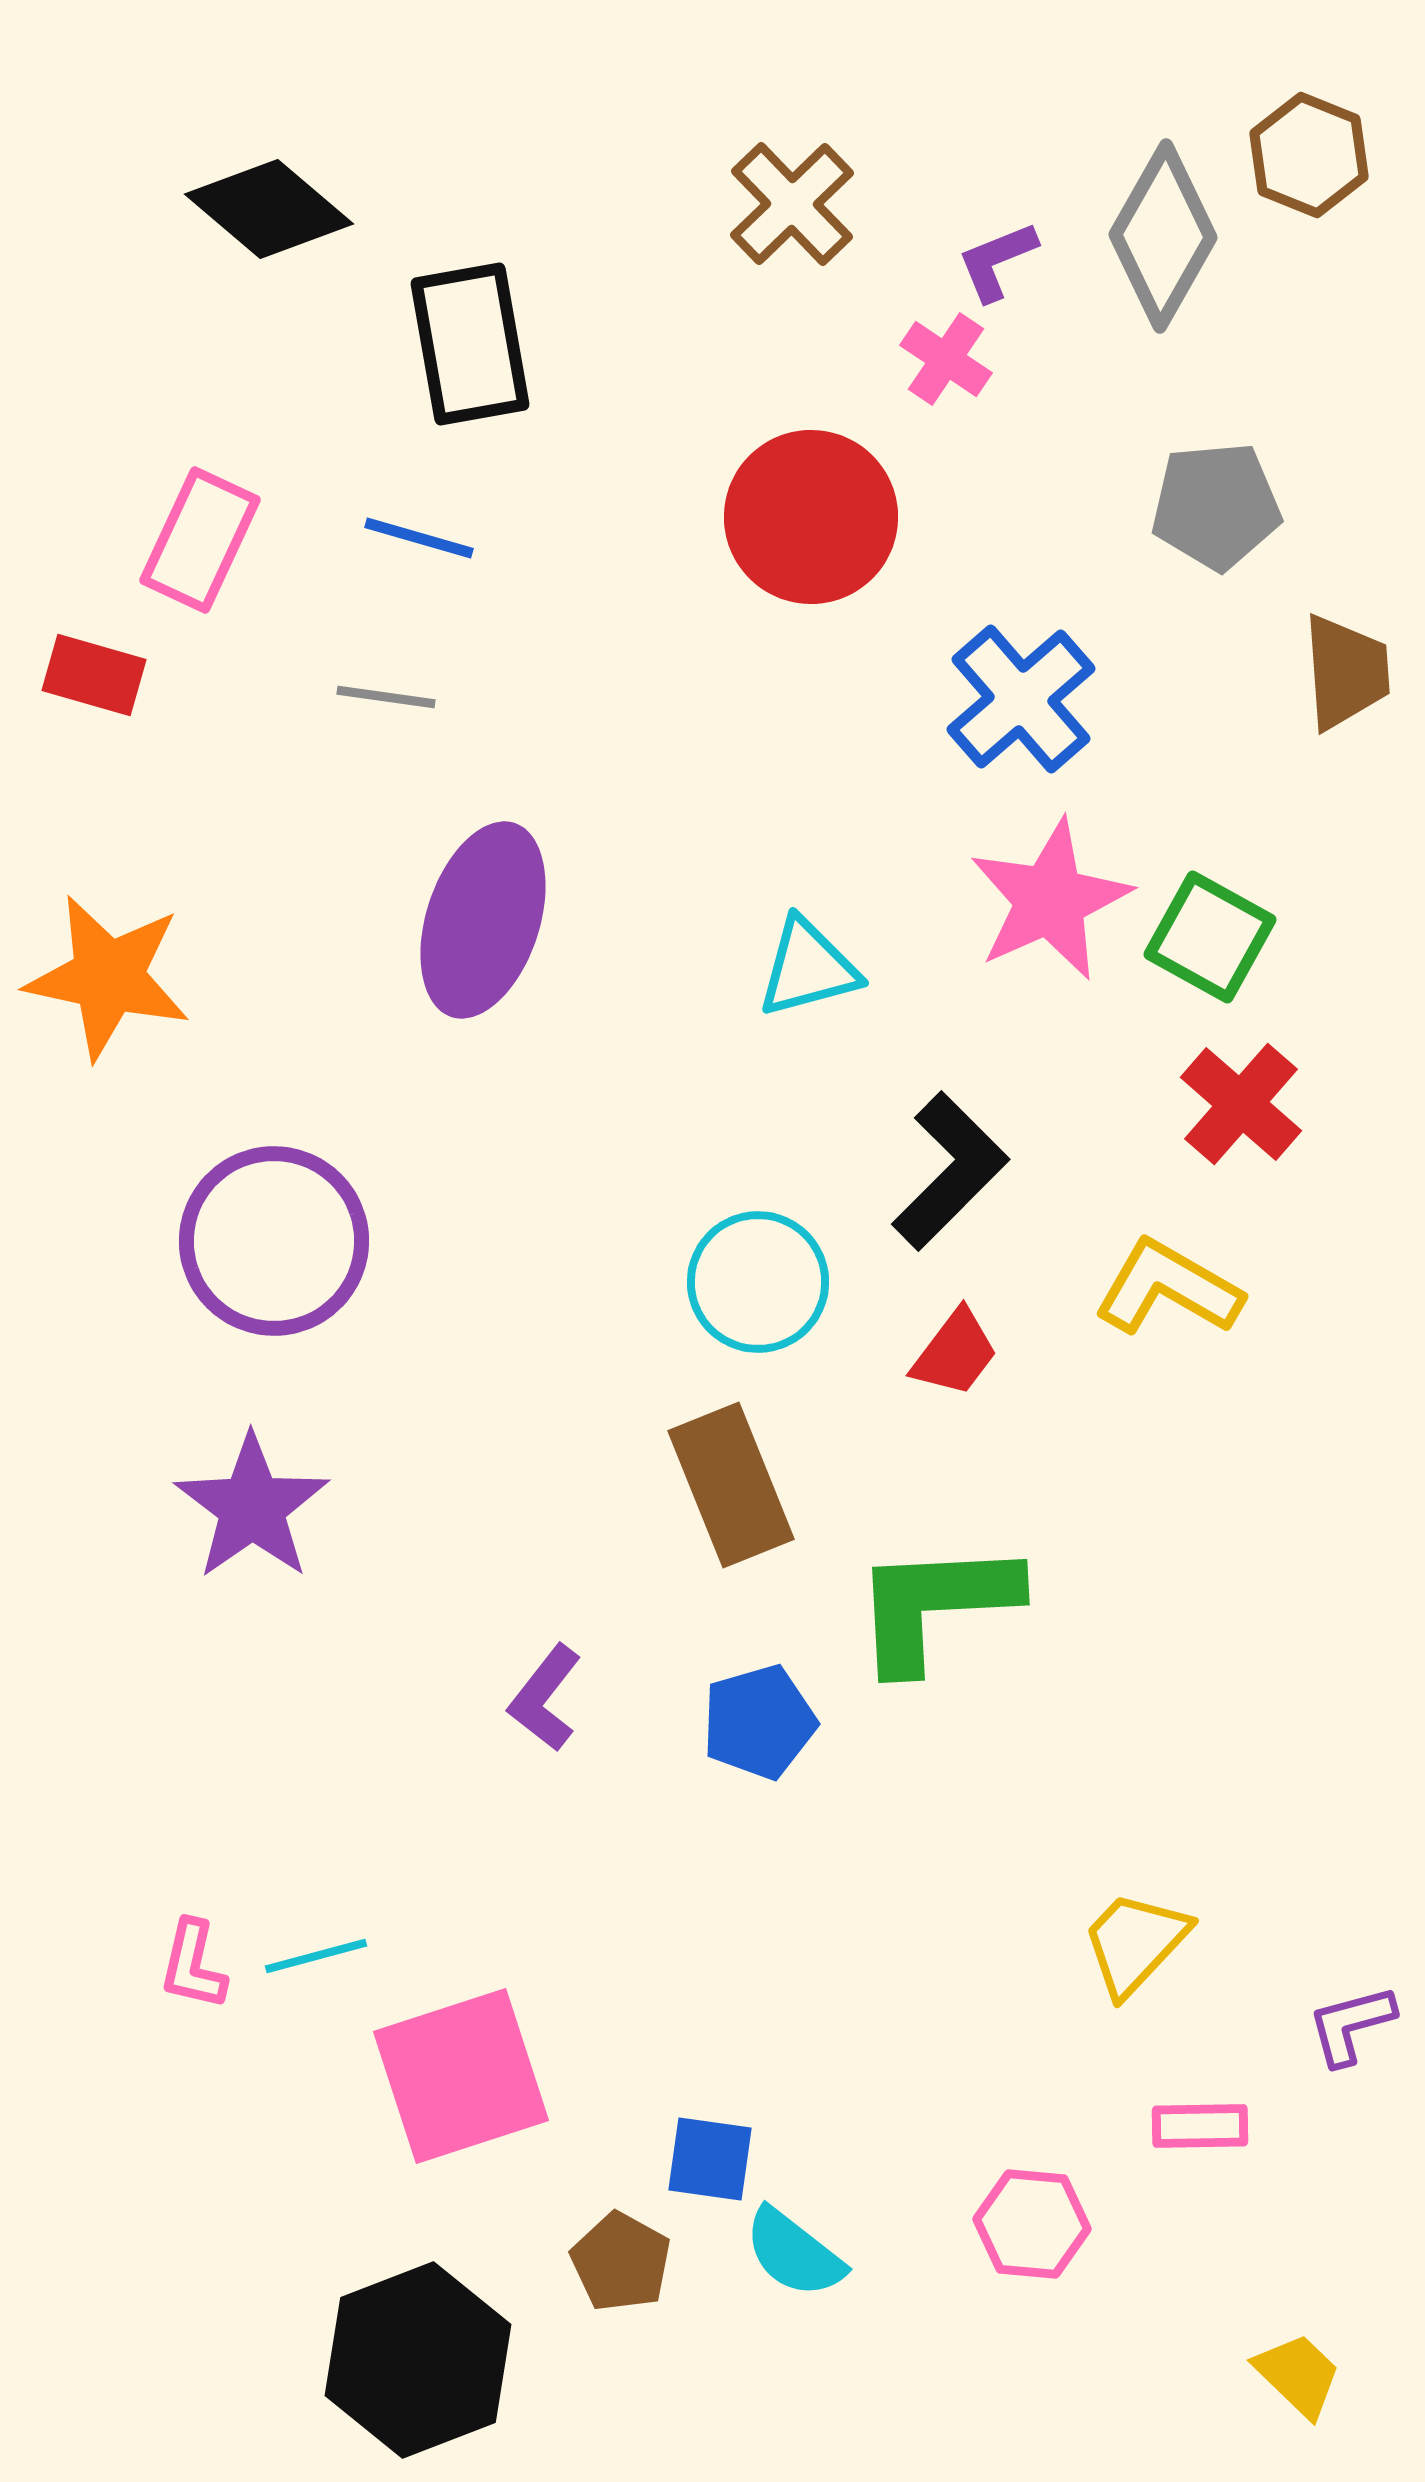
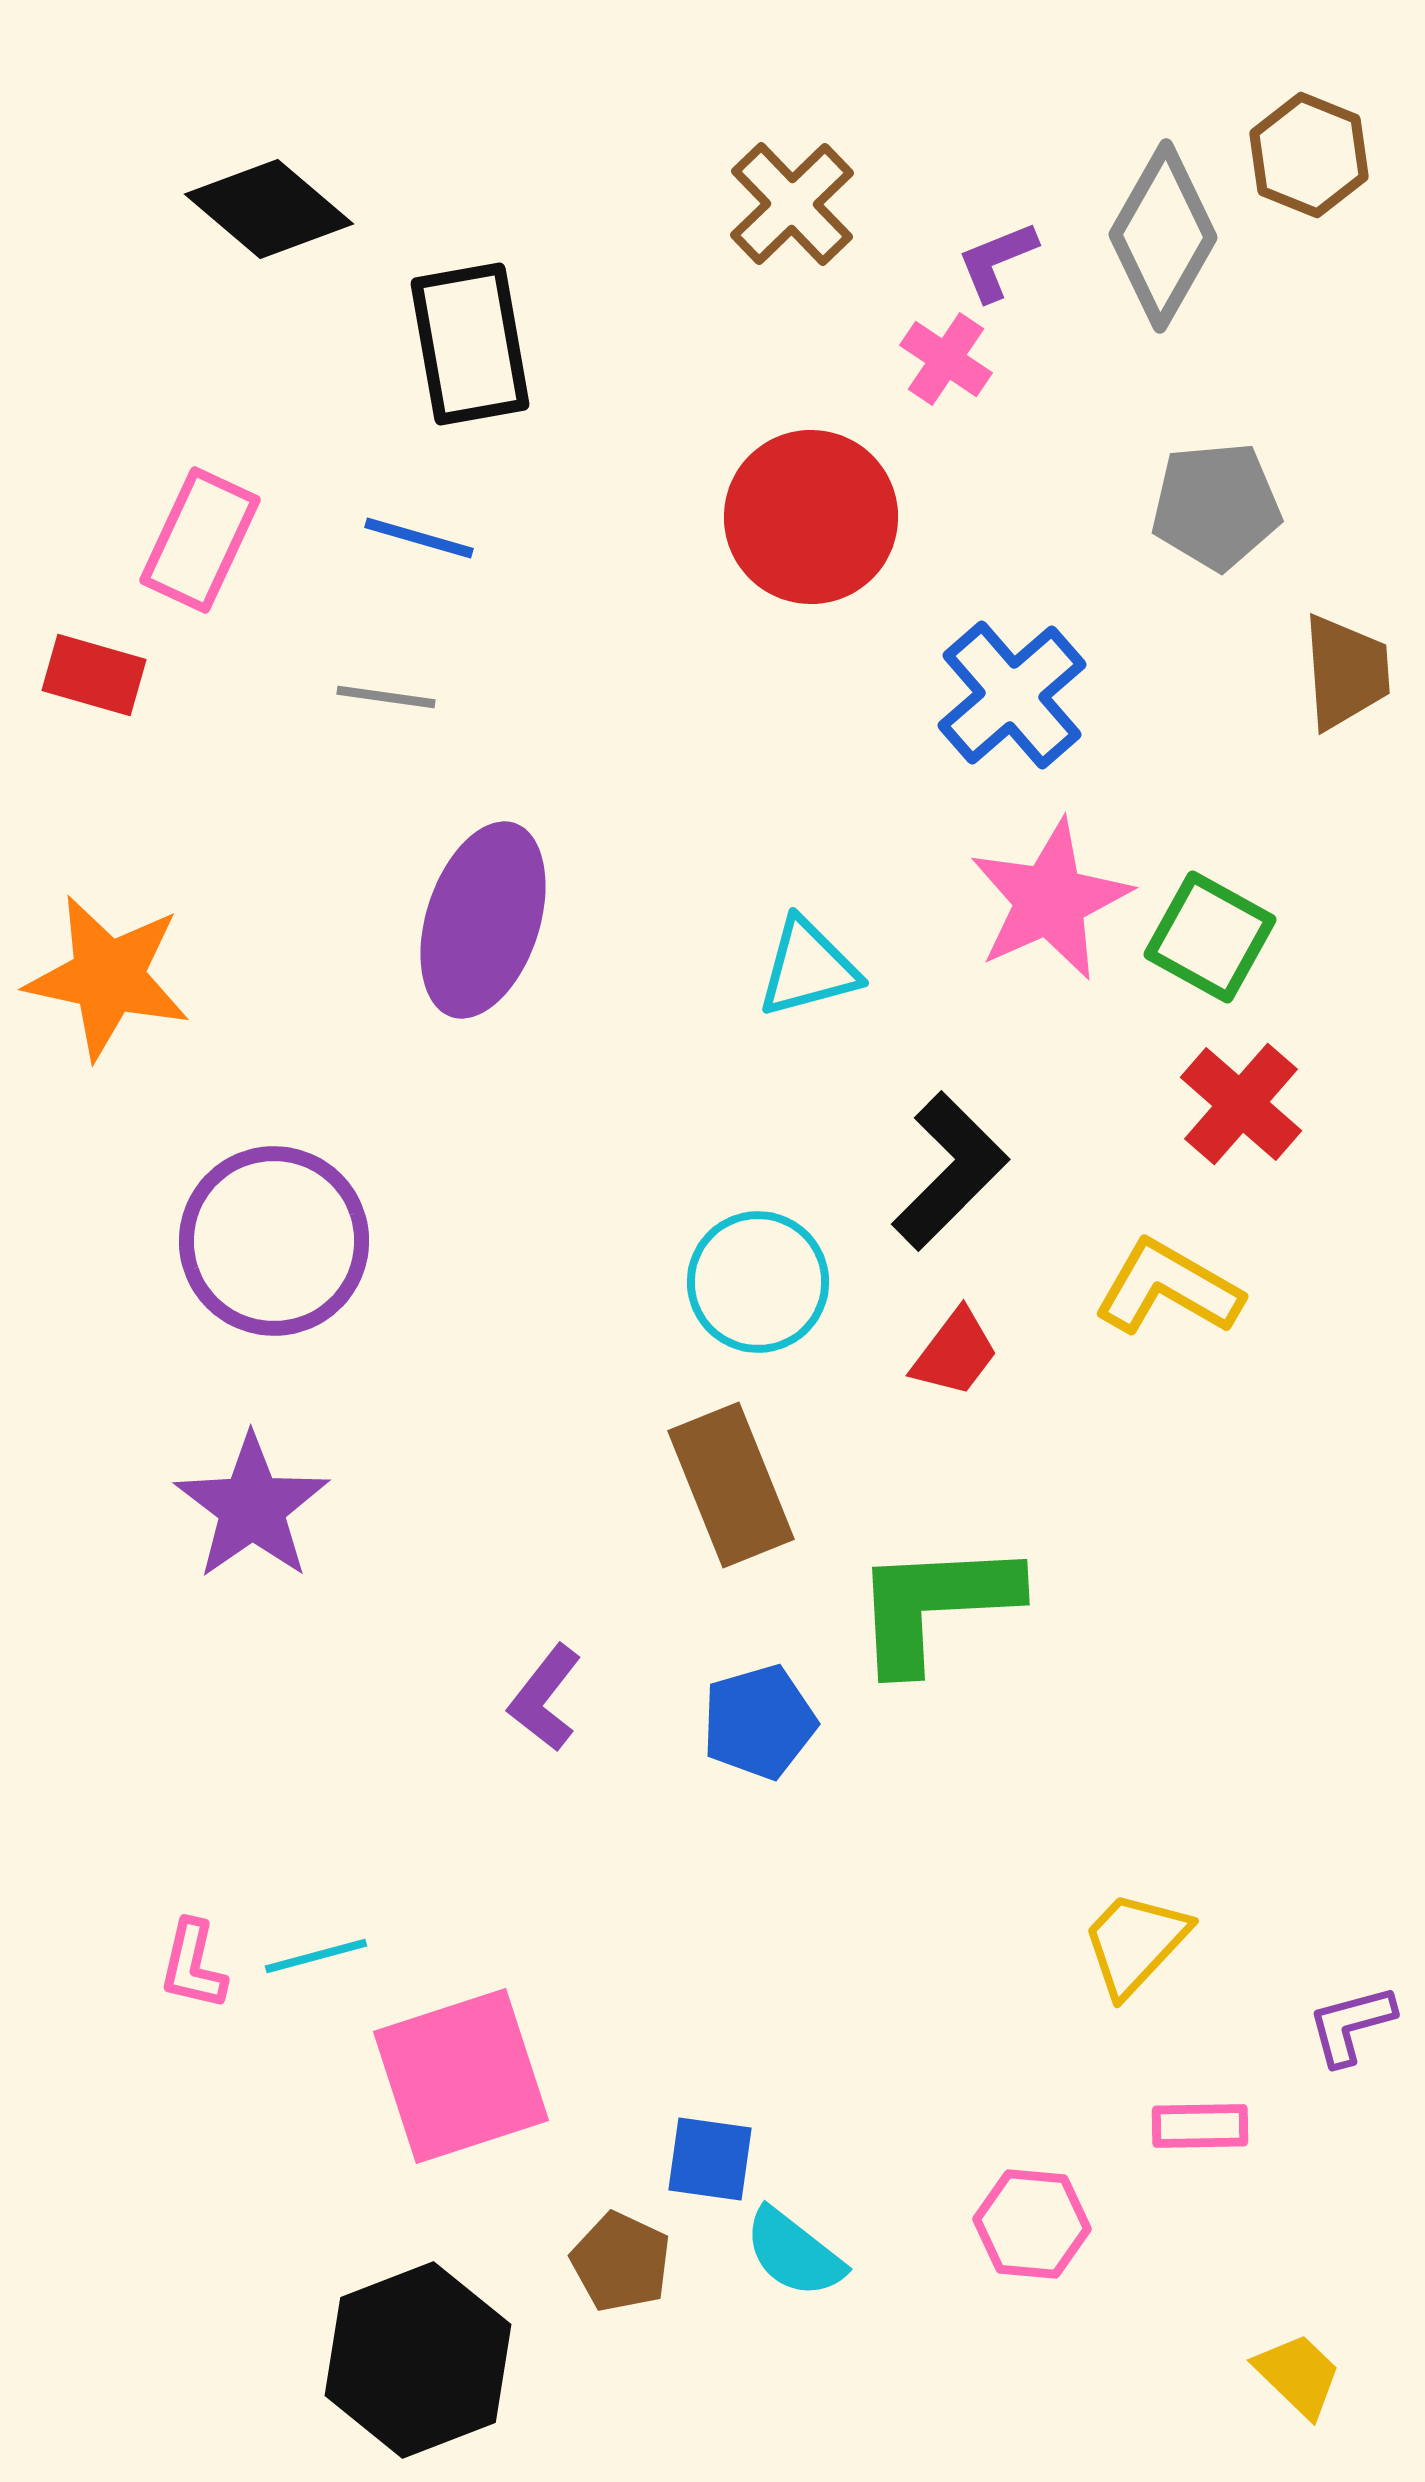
blue cross at (1021, 699): moved 9 px left, 4 px up
brown pentagon at (621, 2262): rotated 4 degrees counterclockwise
